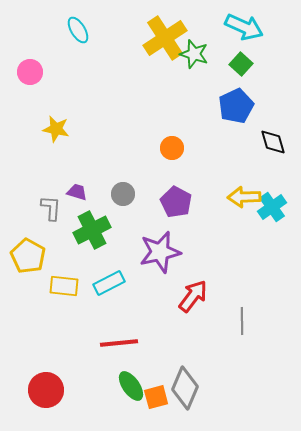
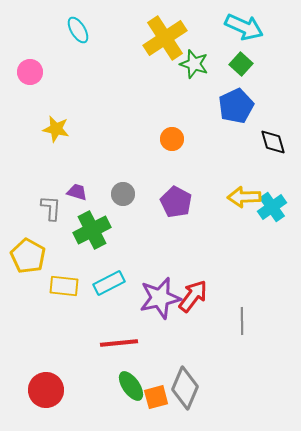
green star: moved 10 px down
orange circle: moved 9 px up
purple star: moved 46 px down
